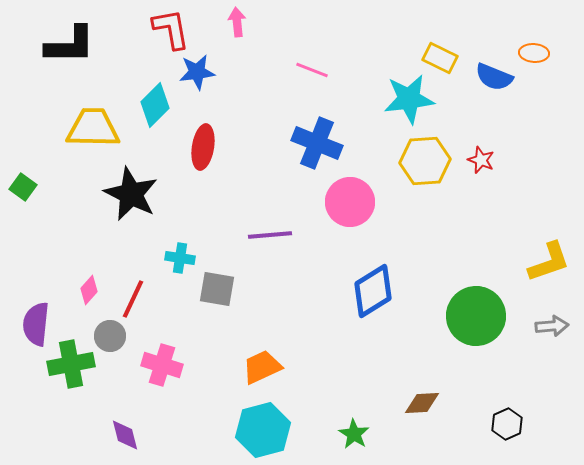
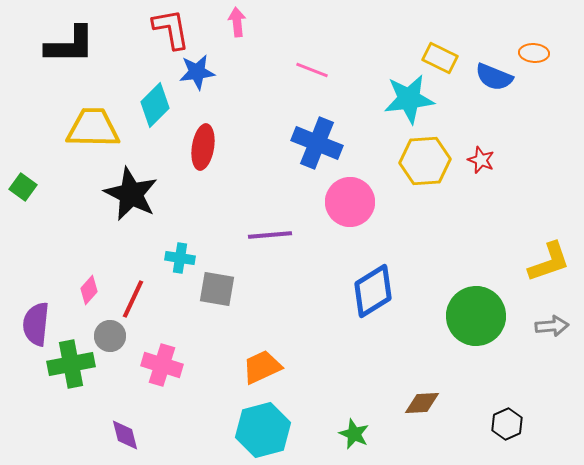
green star: rotated 8 degrees counterclockwise
